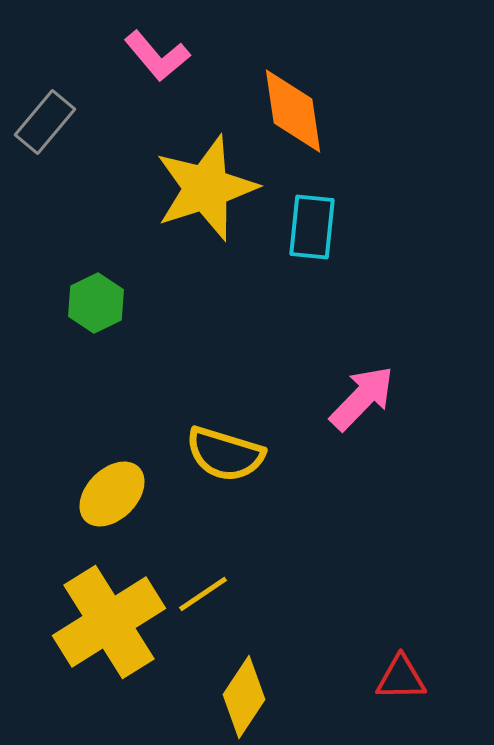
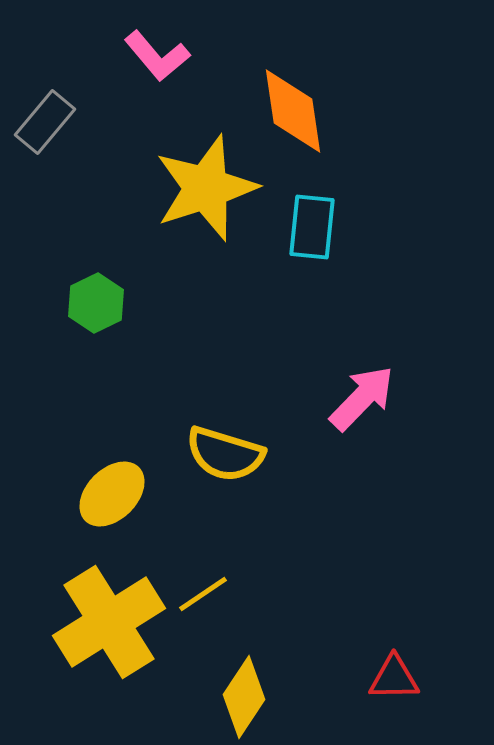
red triangle: moved 7 px left
